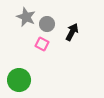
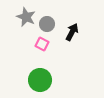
green circle: moved 21 px right
